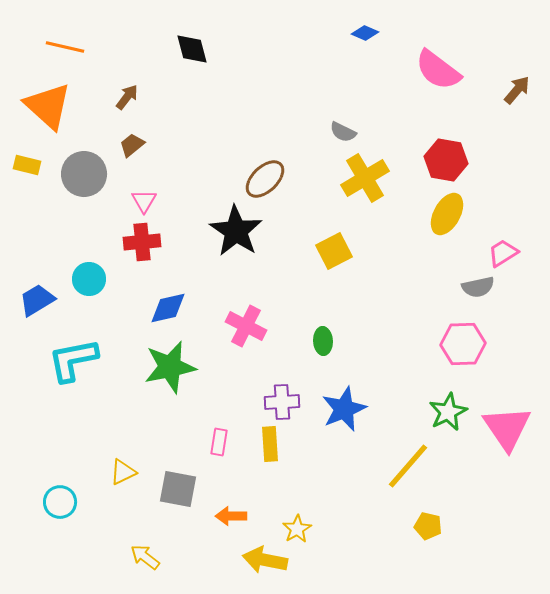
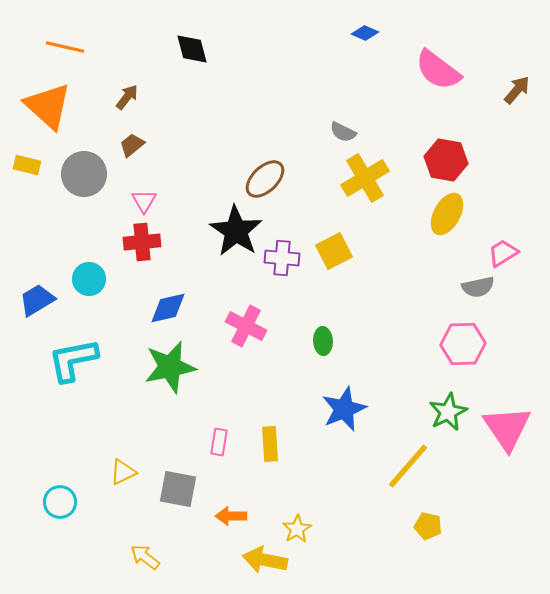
purple cross at (282, 402): moved 144 px up; rotated 8 degrees clockwise
